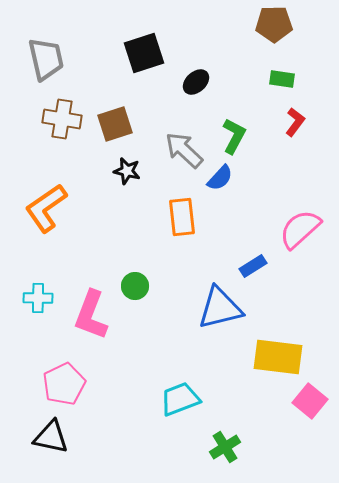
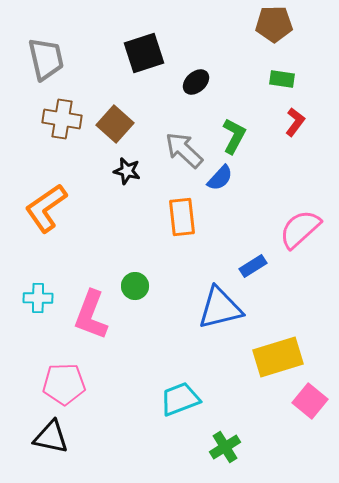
brown square: rotated 30 degrees counterclockwise
yellow rectangle: rotated 24 degrees counterclockwise
pink pentagon: rotated 24 degrees clockwise
